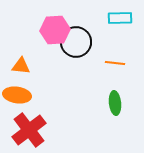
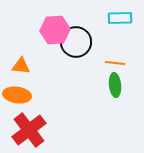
green ellipse: moved 18 px up
